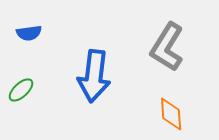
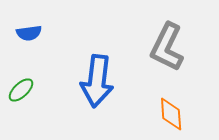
gray L-shape: rotated 6 degrees counterclockwise
blue arrow: moved 3 px right, 5 px down
